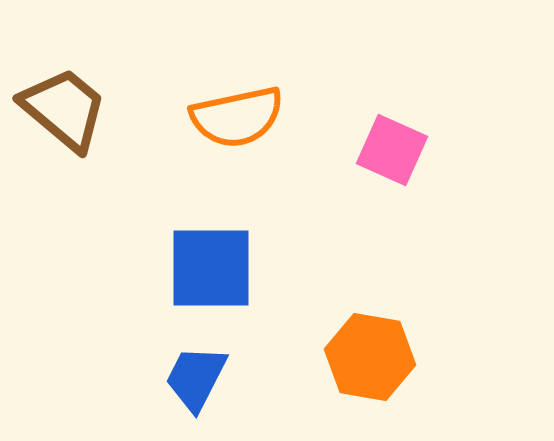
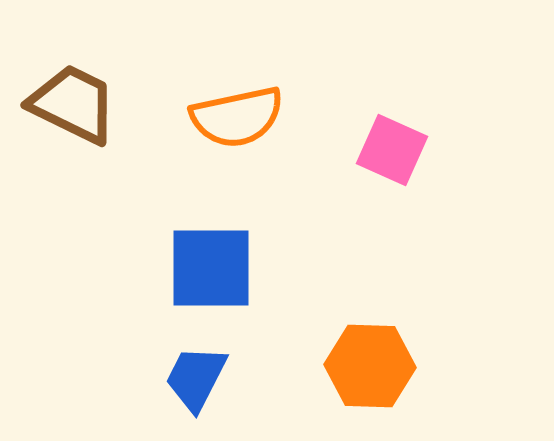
brown trapezoid: moved 9 px right, 5 px up; rotated 14 degrees counterclockwise
orange hexagon: moved 9 px down; rotated 8 degrees counterclockwise
